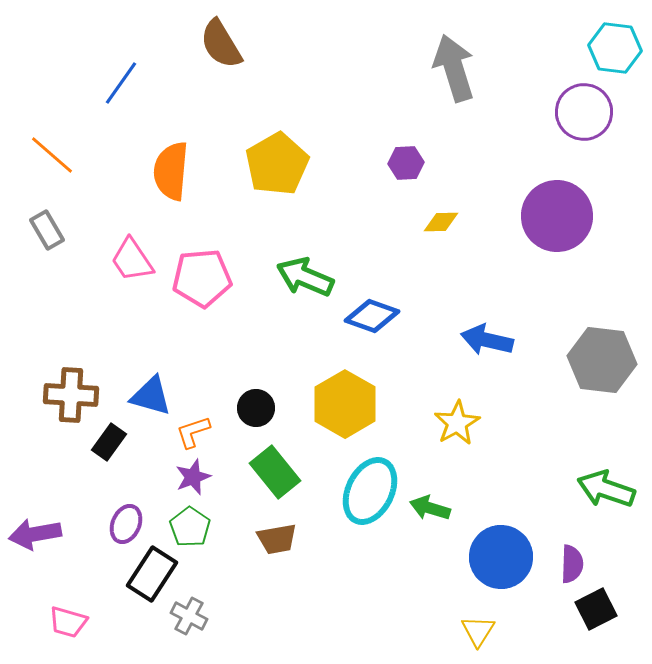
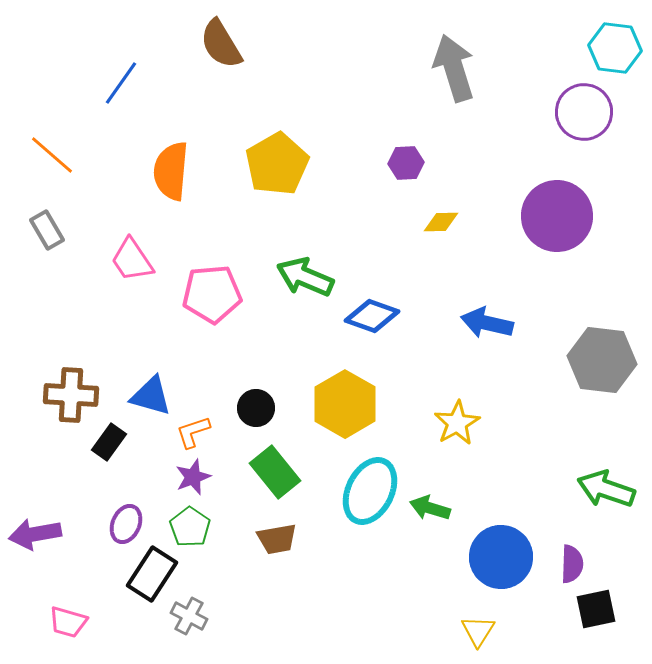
pink pentagon at (202, 278): moved 10 px right, 16 px down
blue arrow at (487, 340): moved 17 px up
black square at (596, 609): rotated 15 degrees clockwise
